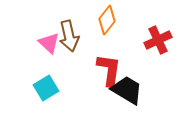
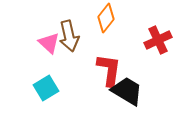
orange diamond: moved 1 px left, 2 px up
black trapezoid: moved 1 px down
